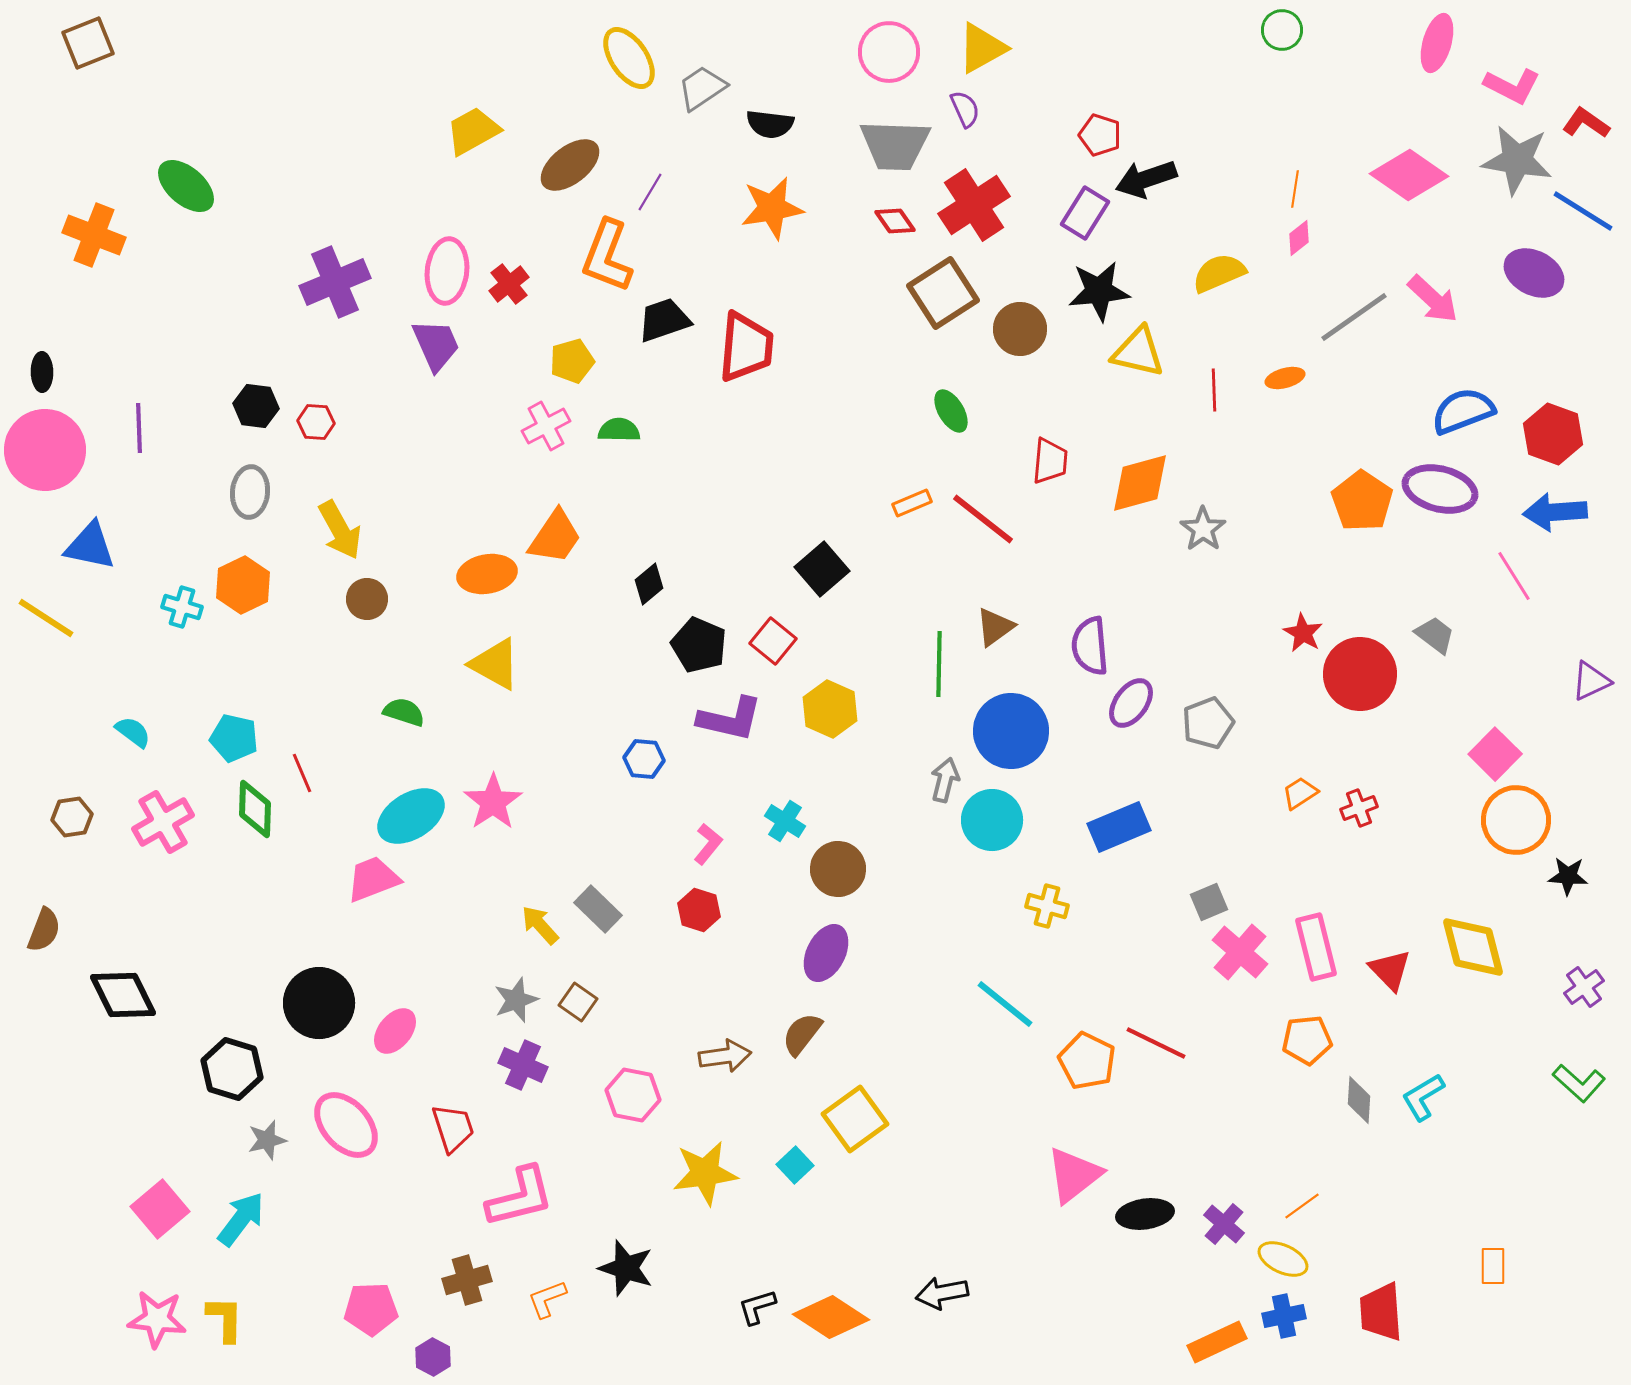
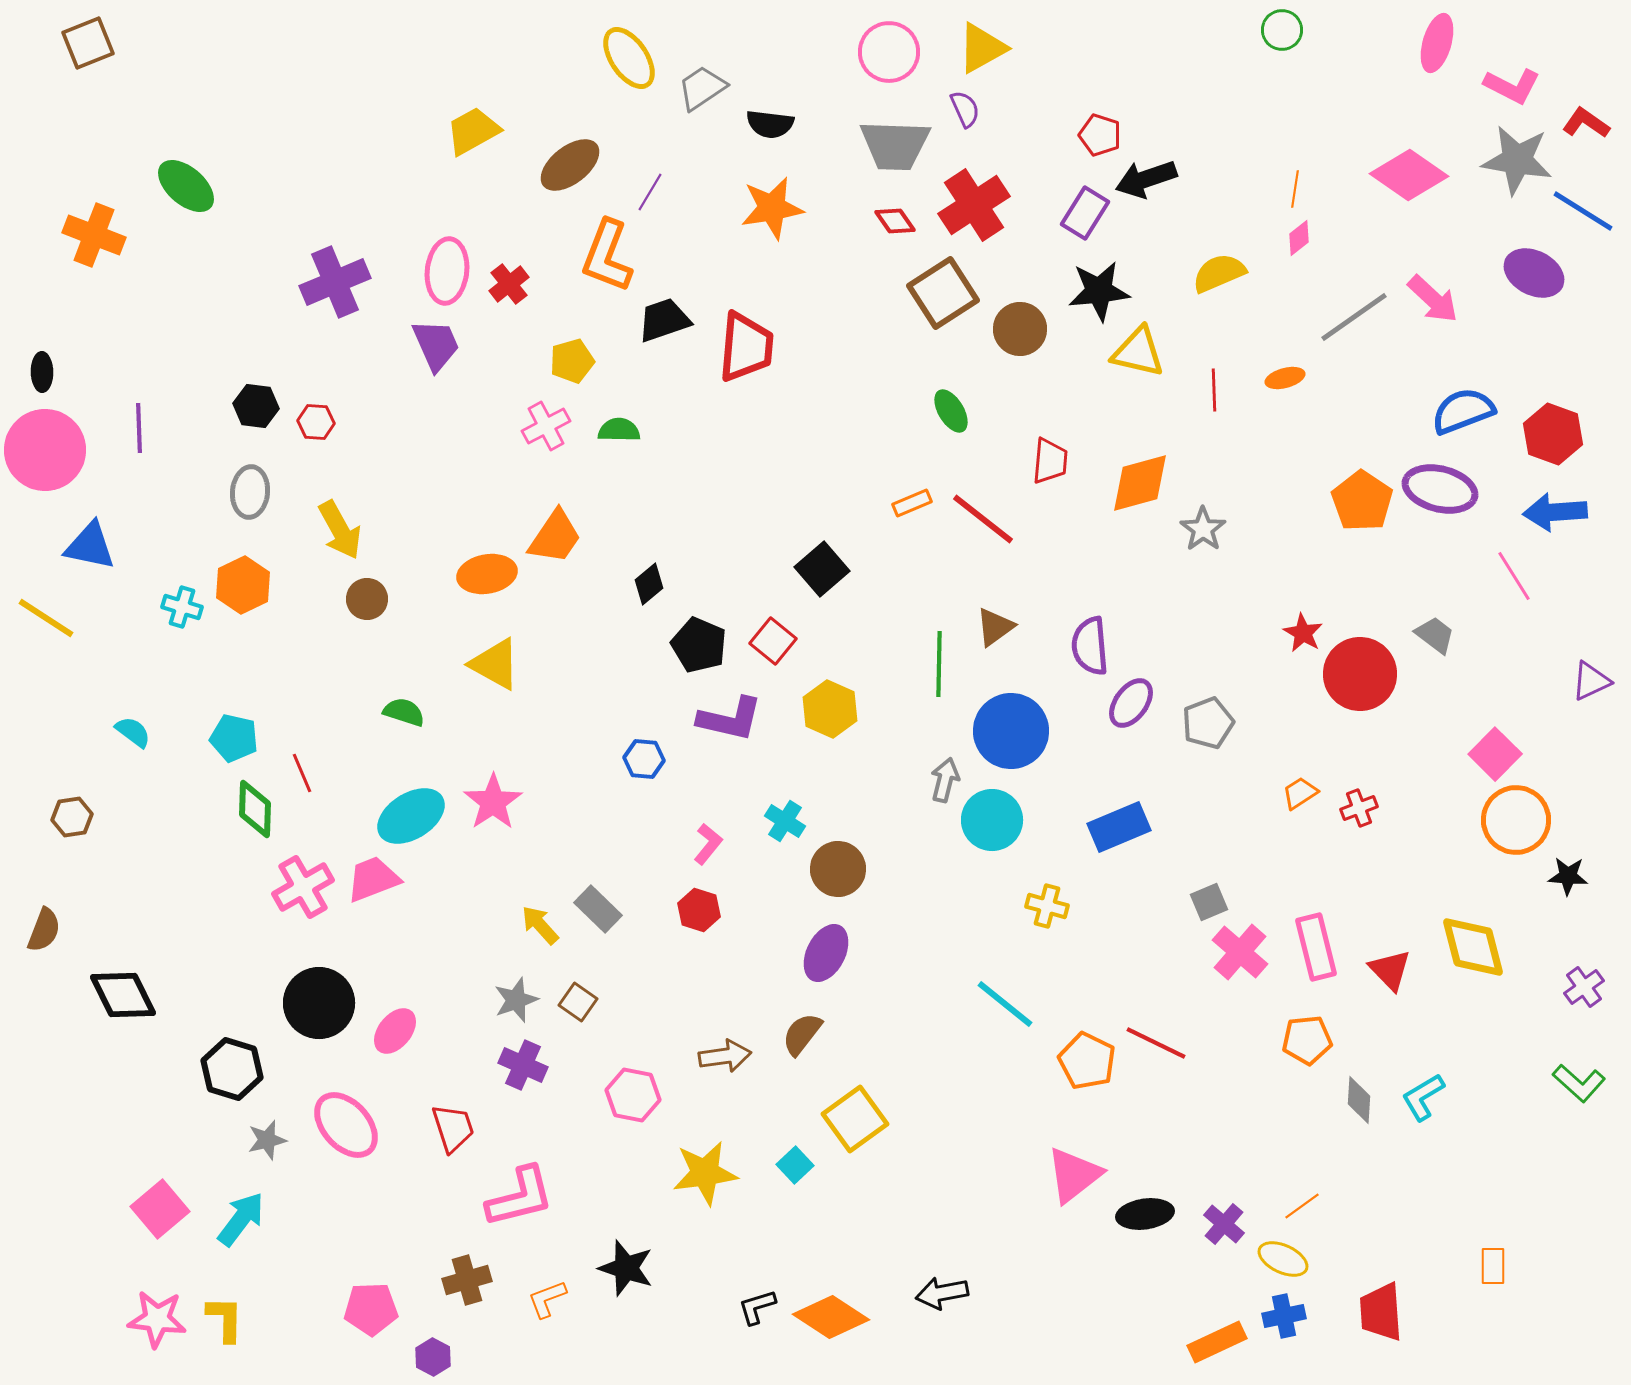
pink cross at (163, 822): moved 140 px right, 65 px down
